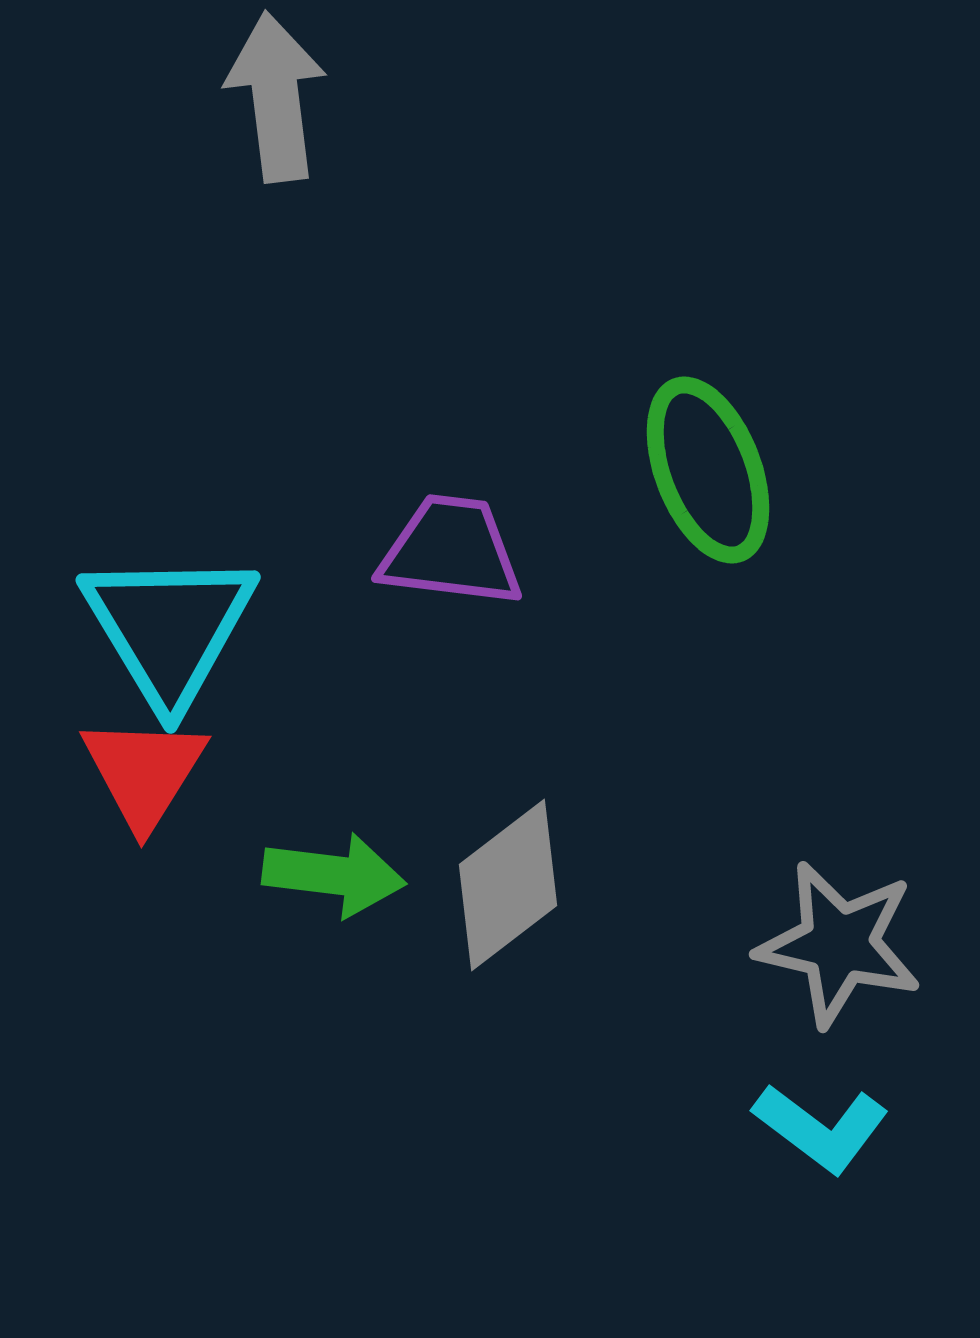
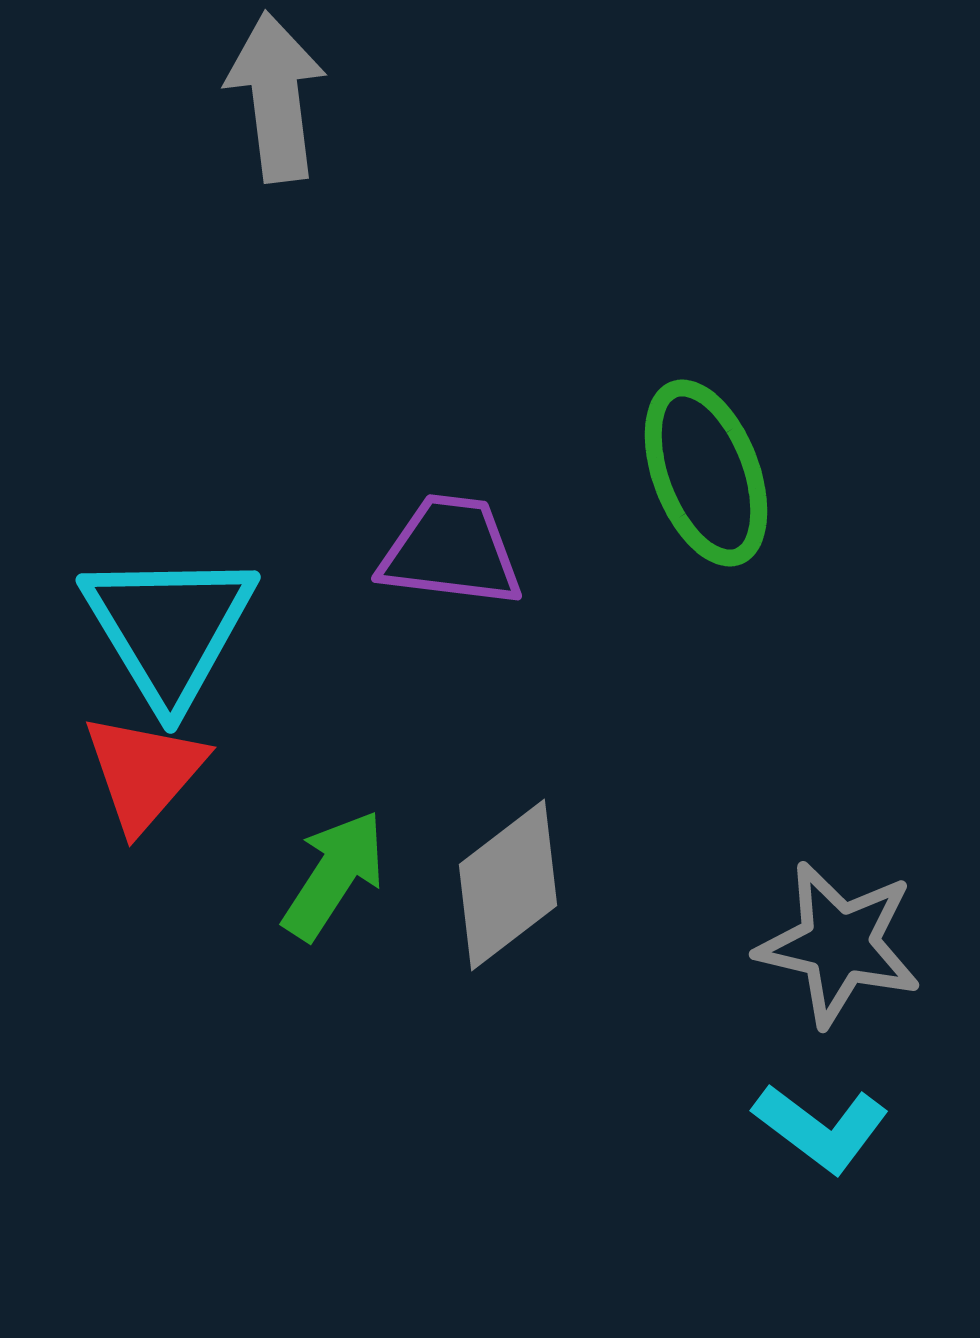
green ellipse: moved 2 px left, 3 px down
red triangle: rotated 9 degrees clockwise
green arrow: rotated 64 degrees counterclockwise
